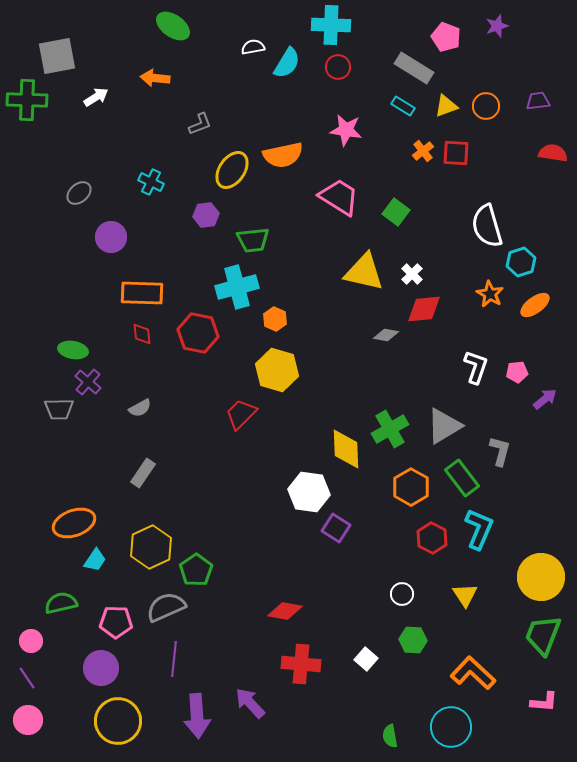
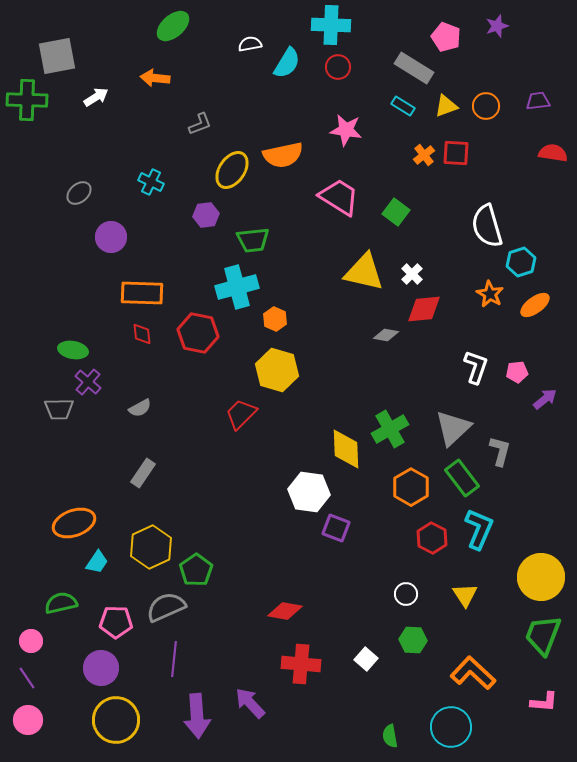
green ellipse at (173, 26): rotated 76 degrees counterclockwise
white semicircle at (253, 47): moved 3 px left, 3 px up
orange cross at (423, 151): moved 1 px right, 4 px down
gray triangle at (444, 426): moved 9 px right, 2 px down; rotated 12 degrees counterclockwise
purple square at (336, 528): rotated 12 degrees counterclockwise
cyan trapezoid at (95, 560): moved 2 px right, 2 px down
white circle at (402, 594): moved 4 px right
yellow circle at (118, 721): moved 2 px left, 1 px up
